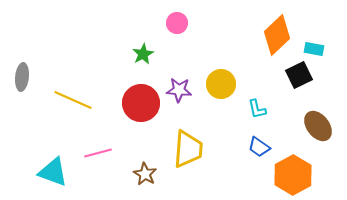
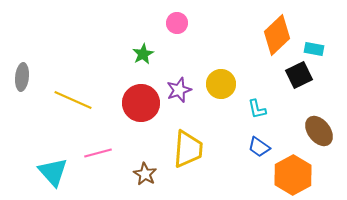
purple star: rotated 25 degrees counterclockwise
brown ellipse: moved 1 px right, 5 px down
cyan triangle: rotated 28 degrees clockwise
